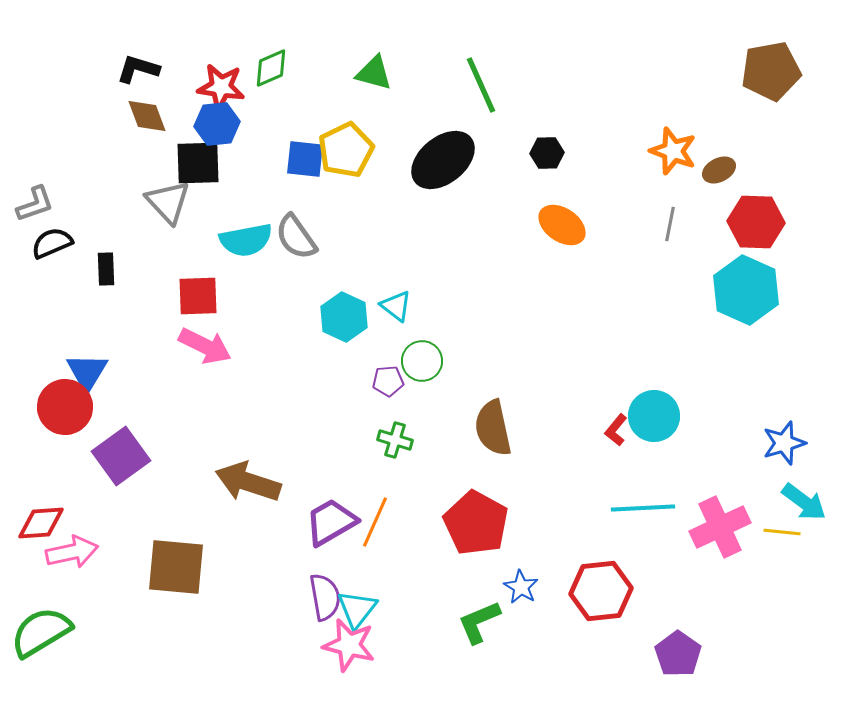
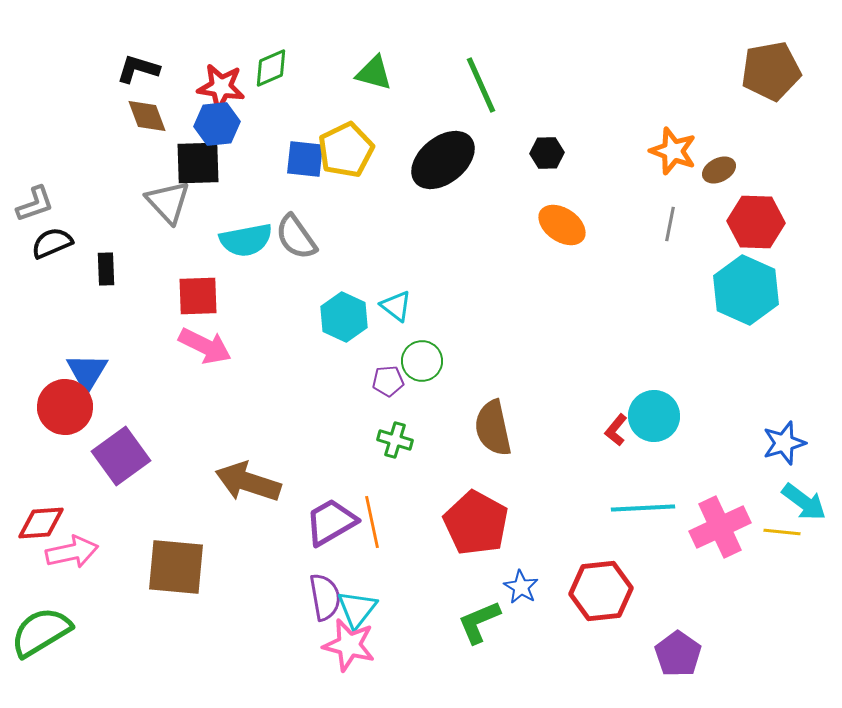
orange line at (375, 522): moved 3 px left; rotated 36 degrees counterclockwise
